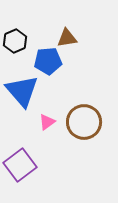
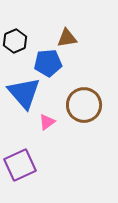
blue pentagon: moved 2 px down
blue triangle: moved 2 px right, 2 px down
brown circle: moved 17 px up
purple square: rotated 12 degrees clockwise
